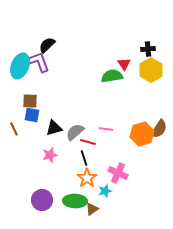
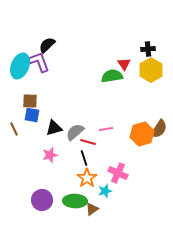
pink line: rotated 16 degrees counterclockwise
